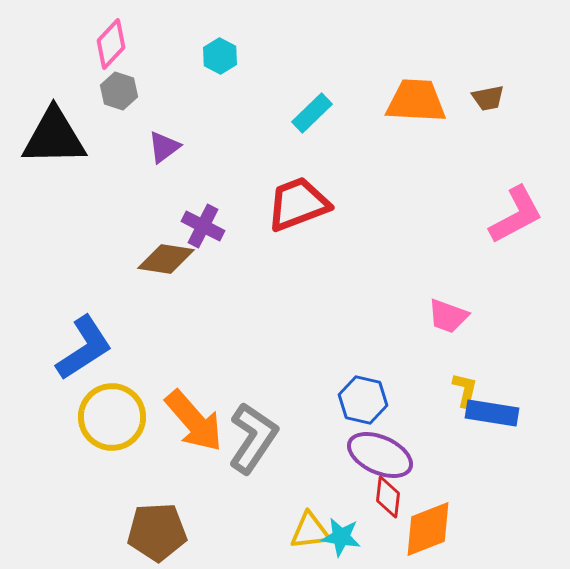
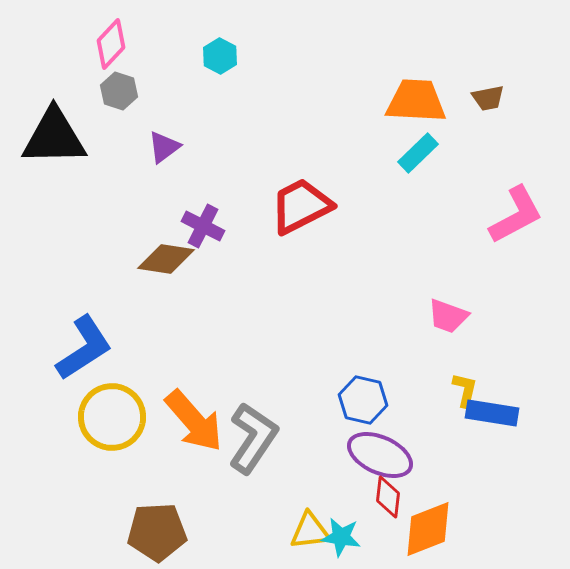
cyan rectangle: moved 106 px right, 40 px down
red trapezoid: moved 3 px right, 2 px down; rotated 6 degrees counterclockwise
